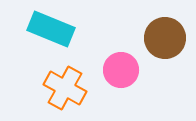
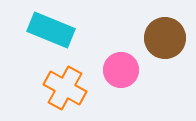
cyan rectangle: moved 1 px down
